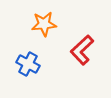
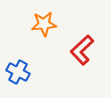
blue cross: moved 10 px left, 8 px down
